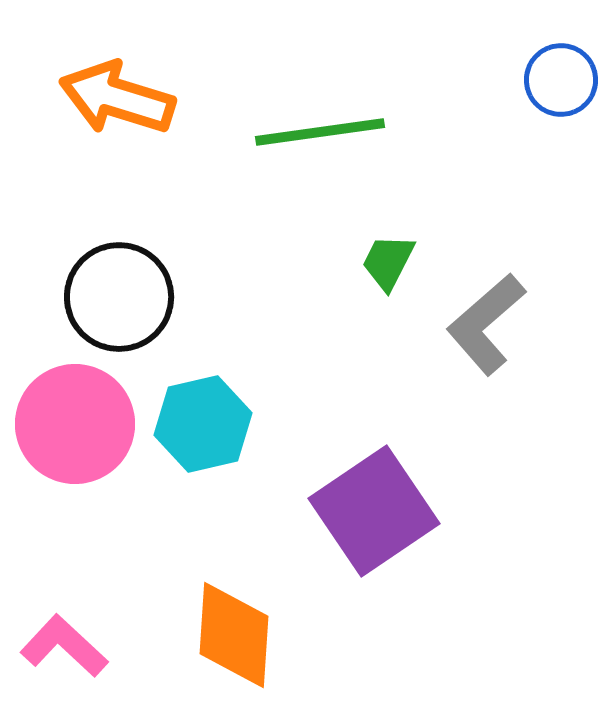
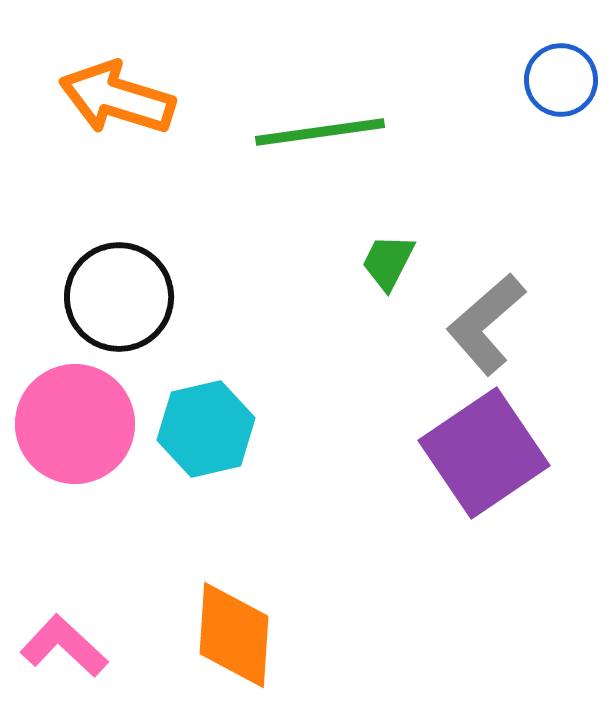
cyan hexagon: moved 3 px right, 5 px down
purple square: moved 110 px right, 58 px up
